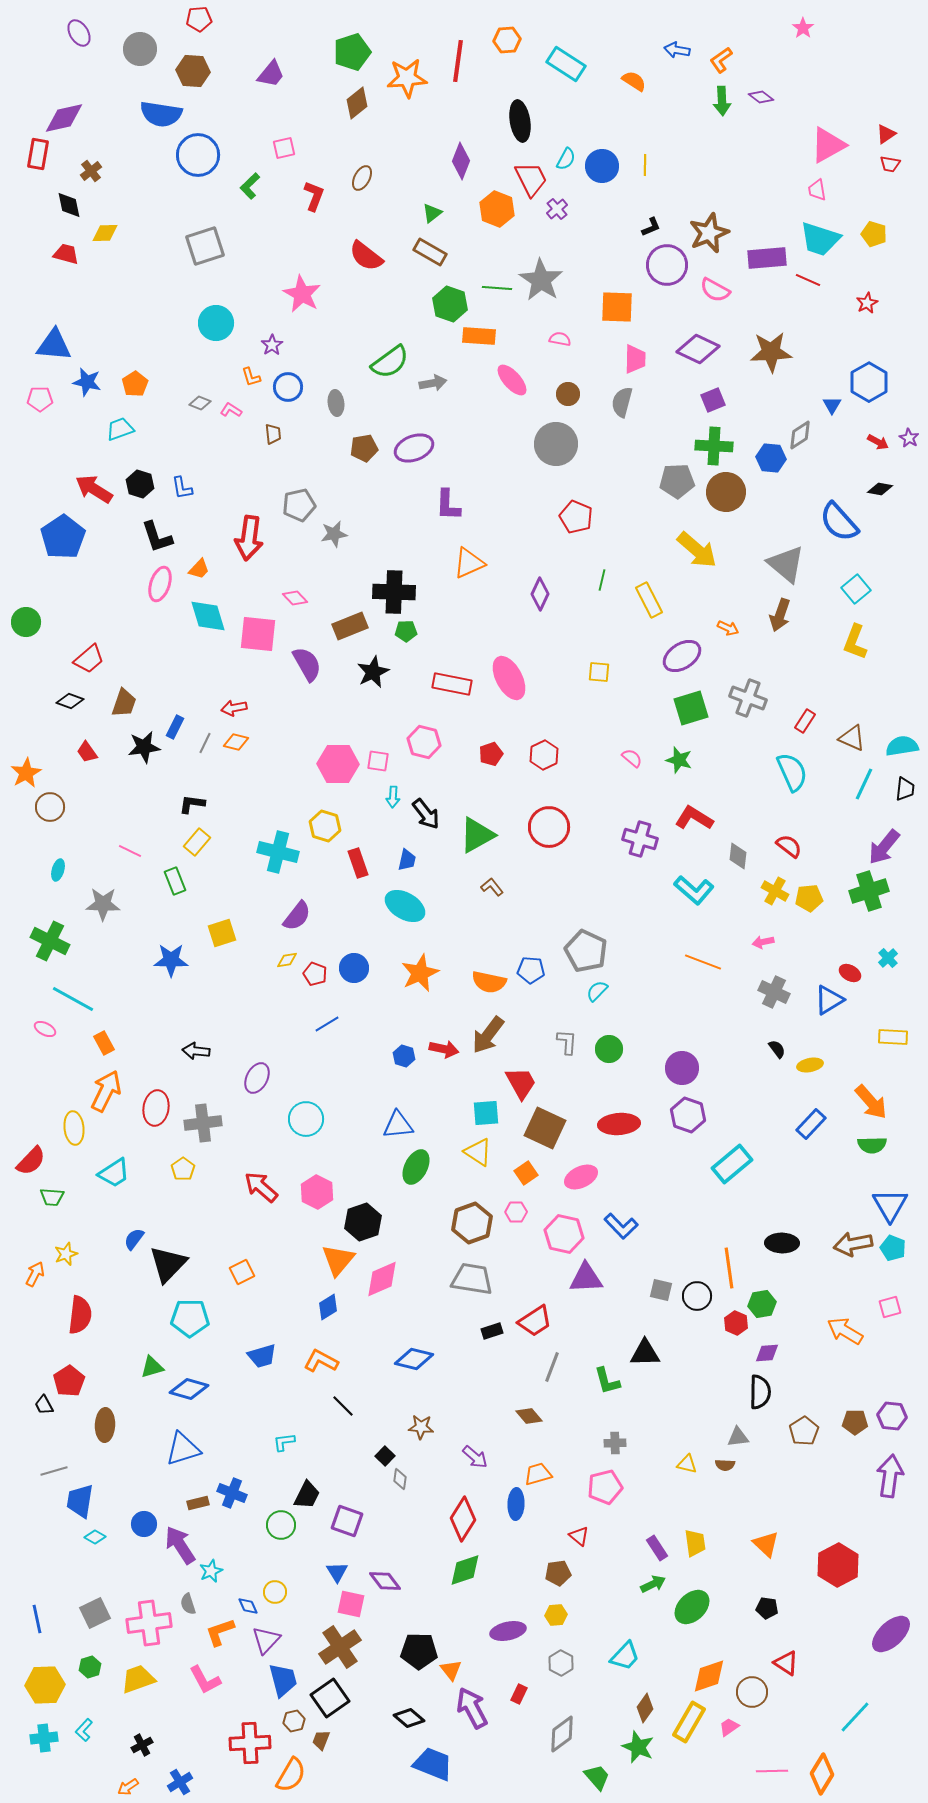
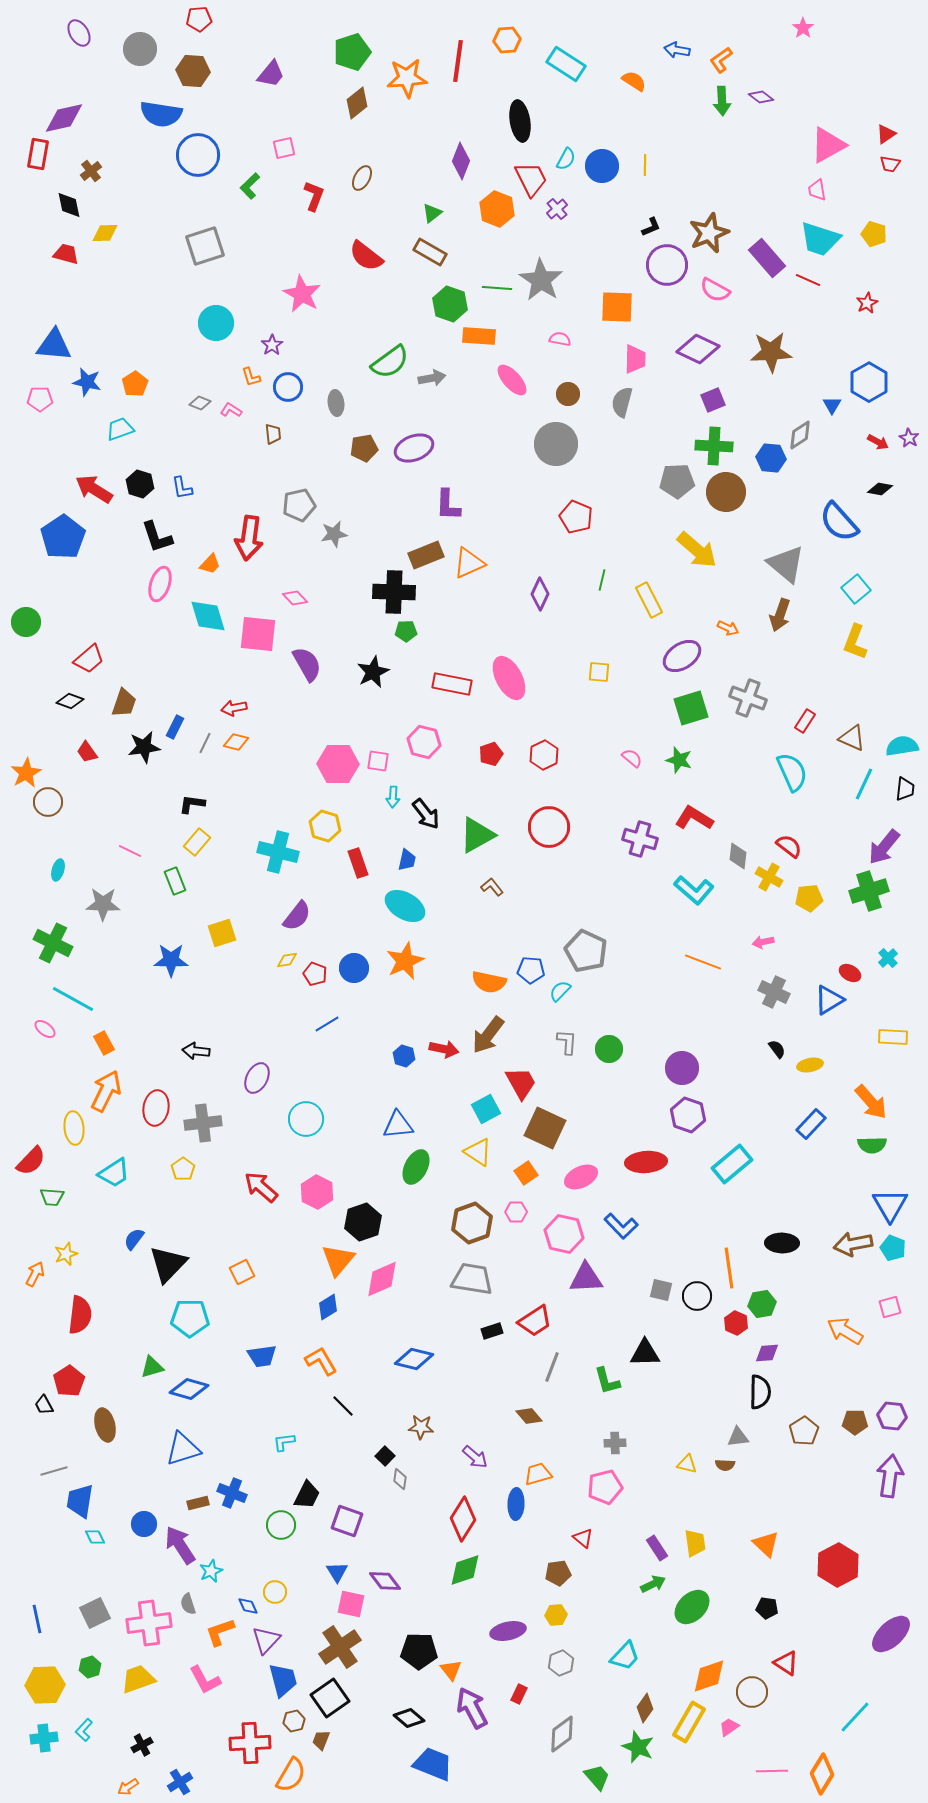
purple rectangle at (767, 258): rotated 54 degrees clockwise
gray arrow at (433, 383): moved 1 px left, 5 px up
orange trapezoid at (199, 569): moved 11 px right, 5 px up
brown rectangle at (350, 626): moved 76 px right, 71 px up
brown circle at (50, 807): moved 2 px left, 5 px up
yellow cross at (775, 891): moved 6 px left, 14 px up
green cross at (50, 941): moved 3 px right, 2 px down
orange star at (420, 973): moved 15 px left, 12 px up
cyan semicircle at (597, 991): moved 37 px left
pink ellipse at (45, 1029): rotated 10 degrees clockwise
cyan square at (486, 1113): moved 4 px up; rotated 24 degrees counterclockwise
red ellipse at (619, 1124): moved 27 px right, 38 px down
blue trapezoid at (262, 1356): rotated 8 degrees clockwise
orange L-shape at (321, 1361): rotated 32 degrees clockwise
brown ellipse at (105, 1425): rotated 16 degrees counterclockwise
red triangle at (579, 1536): moved 4 px right, 2 px down
cyan diamond at (95, 1537): rotated 35 degrees clockwise
gray hexagon at (561, 1663): rotated 10 degrees clockwise
